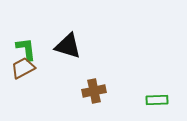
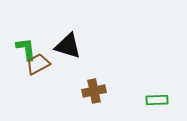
brown trapezoid: moved 15 px right, 4 px up
